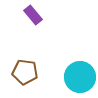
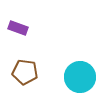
purple rectangle: moved 15 px left, 13 px down; rotated 30 degrees counterclockwise
